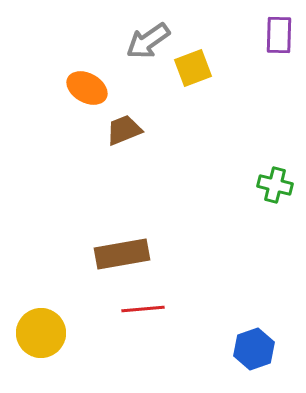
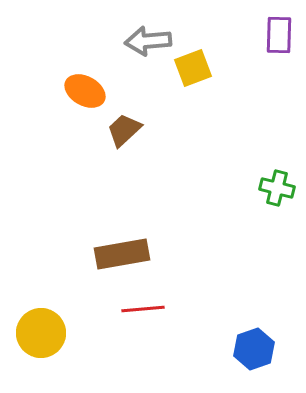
gray arrow: rotated 30 degrees clockwise
orange ellipse: moved 2 px left, 3 px down
brown trapezoid: rotated 21 degrees counterclockwise
green cross: moved 2 px right, 3 px down
